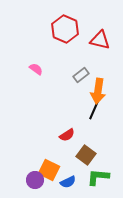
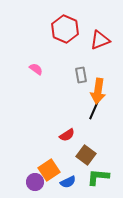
red triangle: rotated 35 degrees counterclockwise
gray rectangle: rotated 63 degrees counterclockwise
orange square: rotated 30 degrees clockwise
purple circle: moved 2 px down
